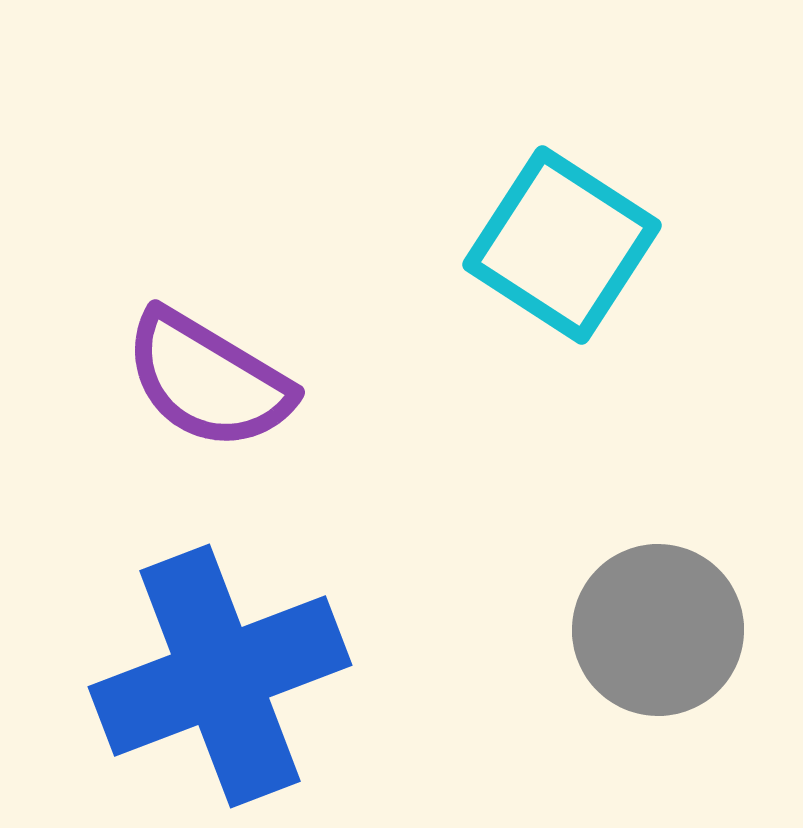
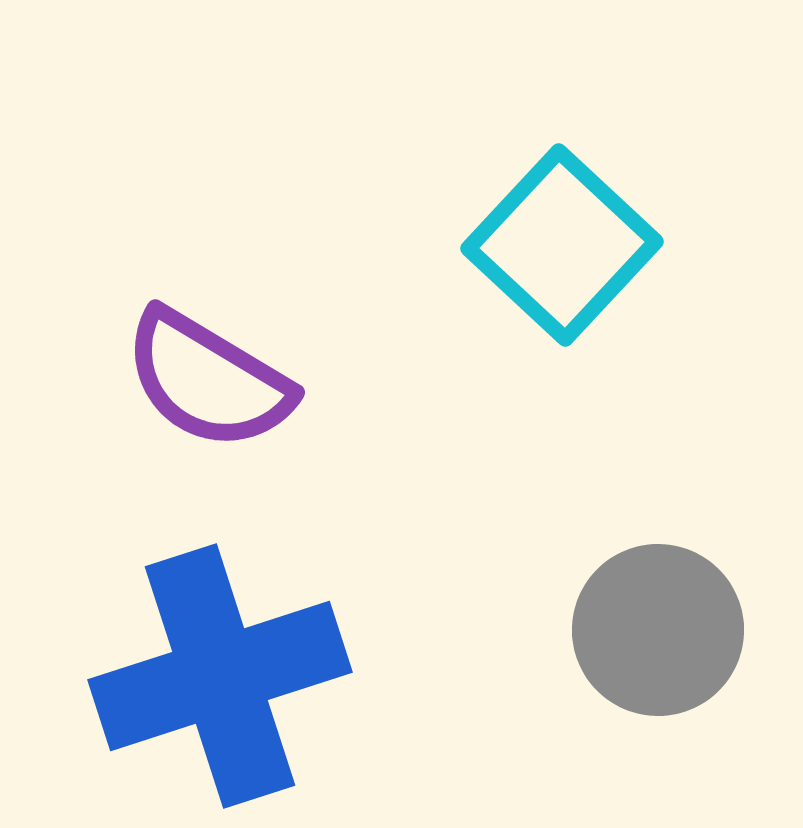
cyan square: rotated 10 degrees clockwise
blue cross: rotated 3 degrees clockwise
